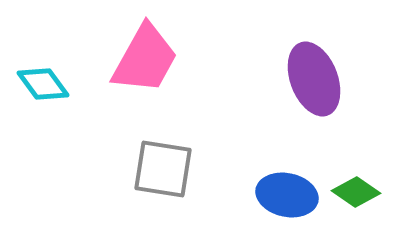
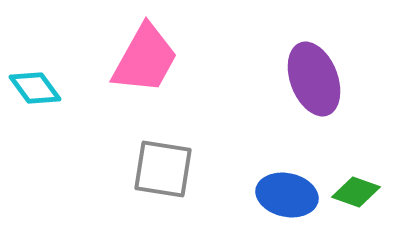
cyan diamond: moved 8 px left, 4 px down
green diamond: rotated 15 degrees counterclockwise
